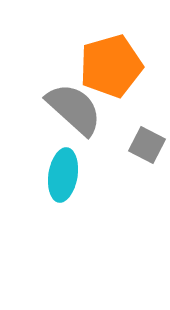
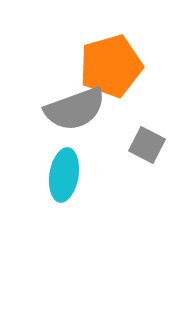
gray semicircle: moved 1 px right; rotated 118 degrees clockwise
cyan ellipse: moved 1 px right
